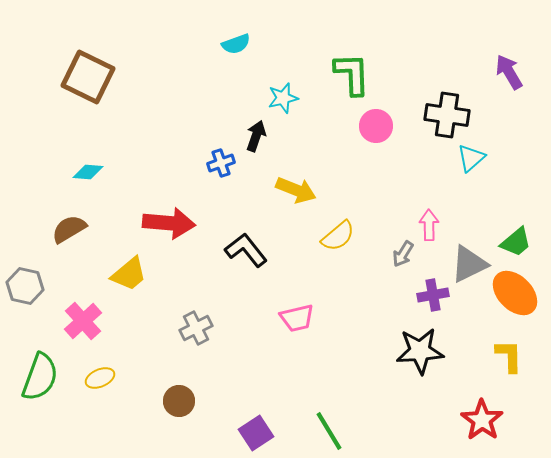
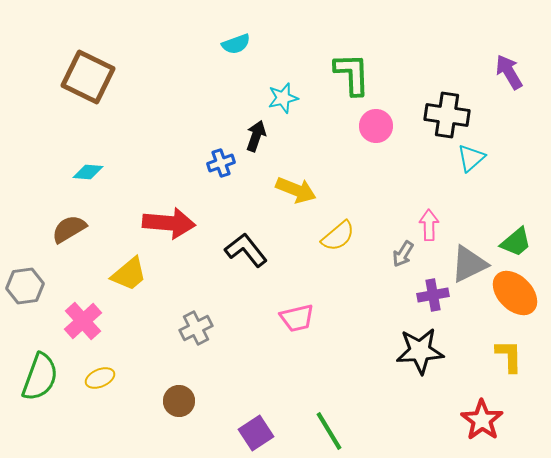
gray hexagon: rotated 21 degrees counterclockwise
